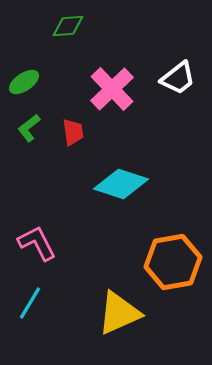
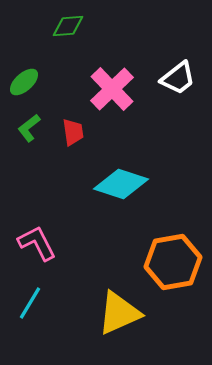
green ellipse: rotated 8 degrees counterclockwise
